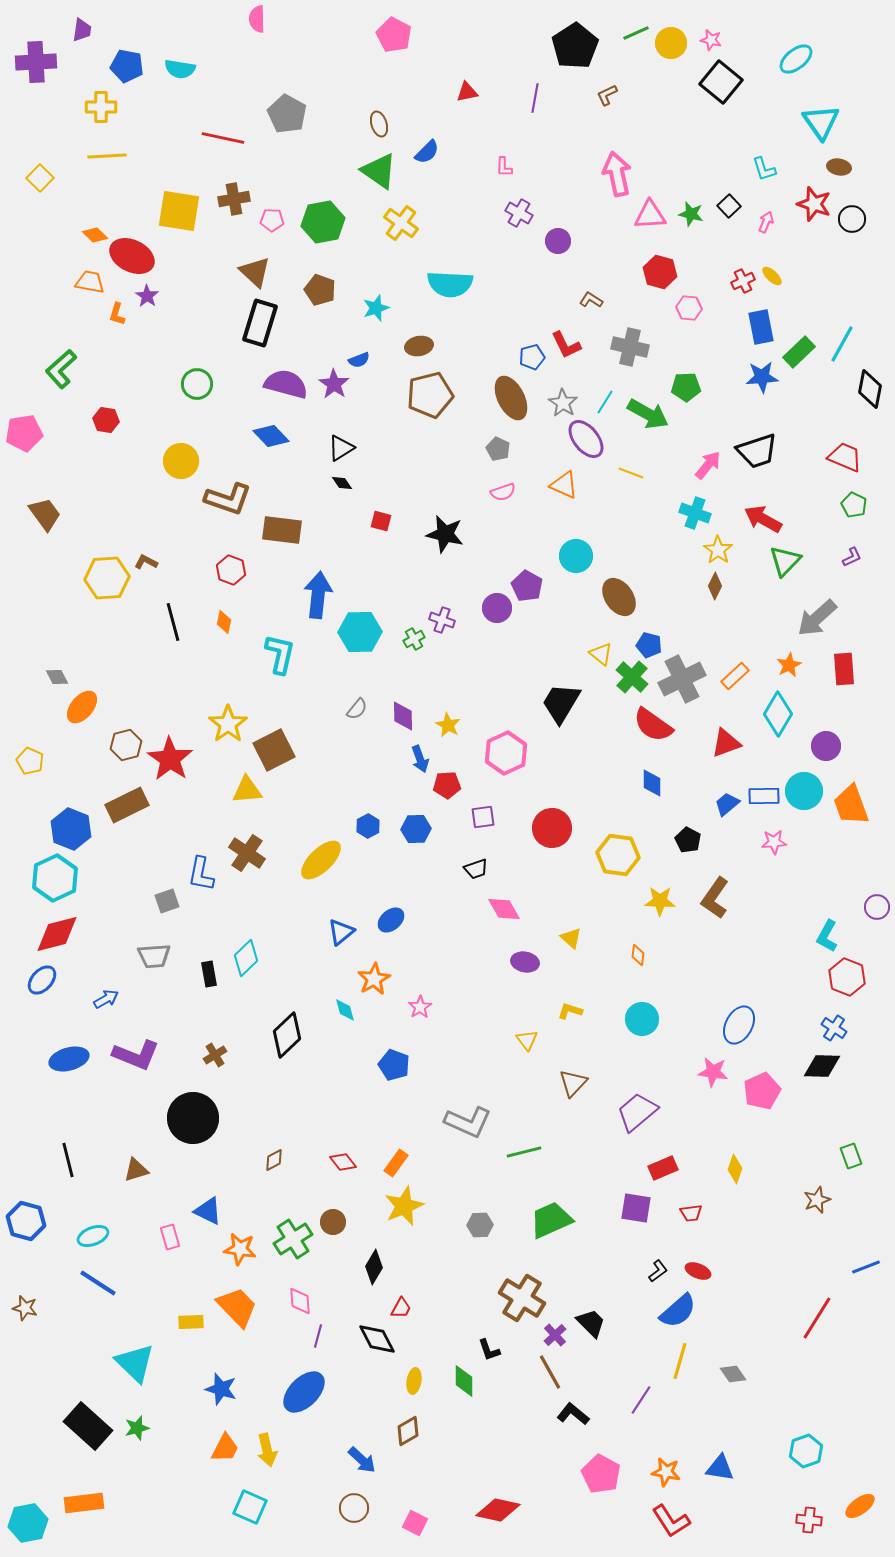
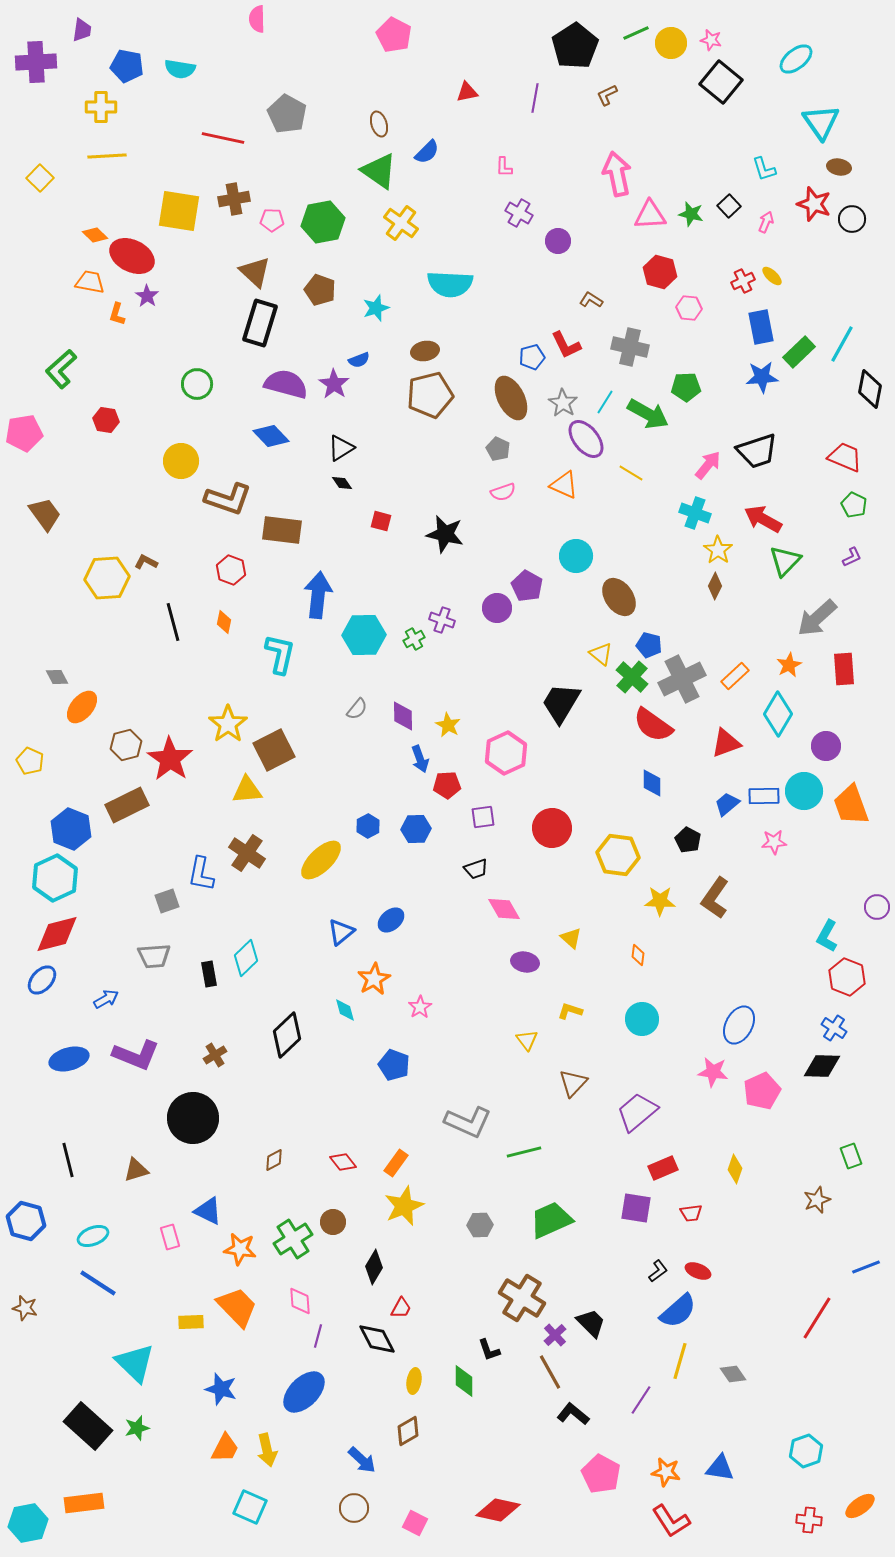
brown ellipse at (419, 346): moved 6 px right, 5 px down
yellow line at (631, 473): rotated 10 degrees clockwise
cyan hexagon at (360, 632): moved 4 px right, 3 px down
